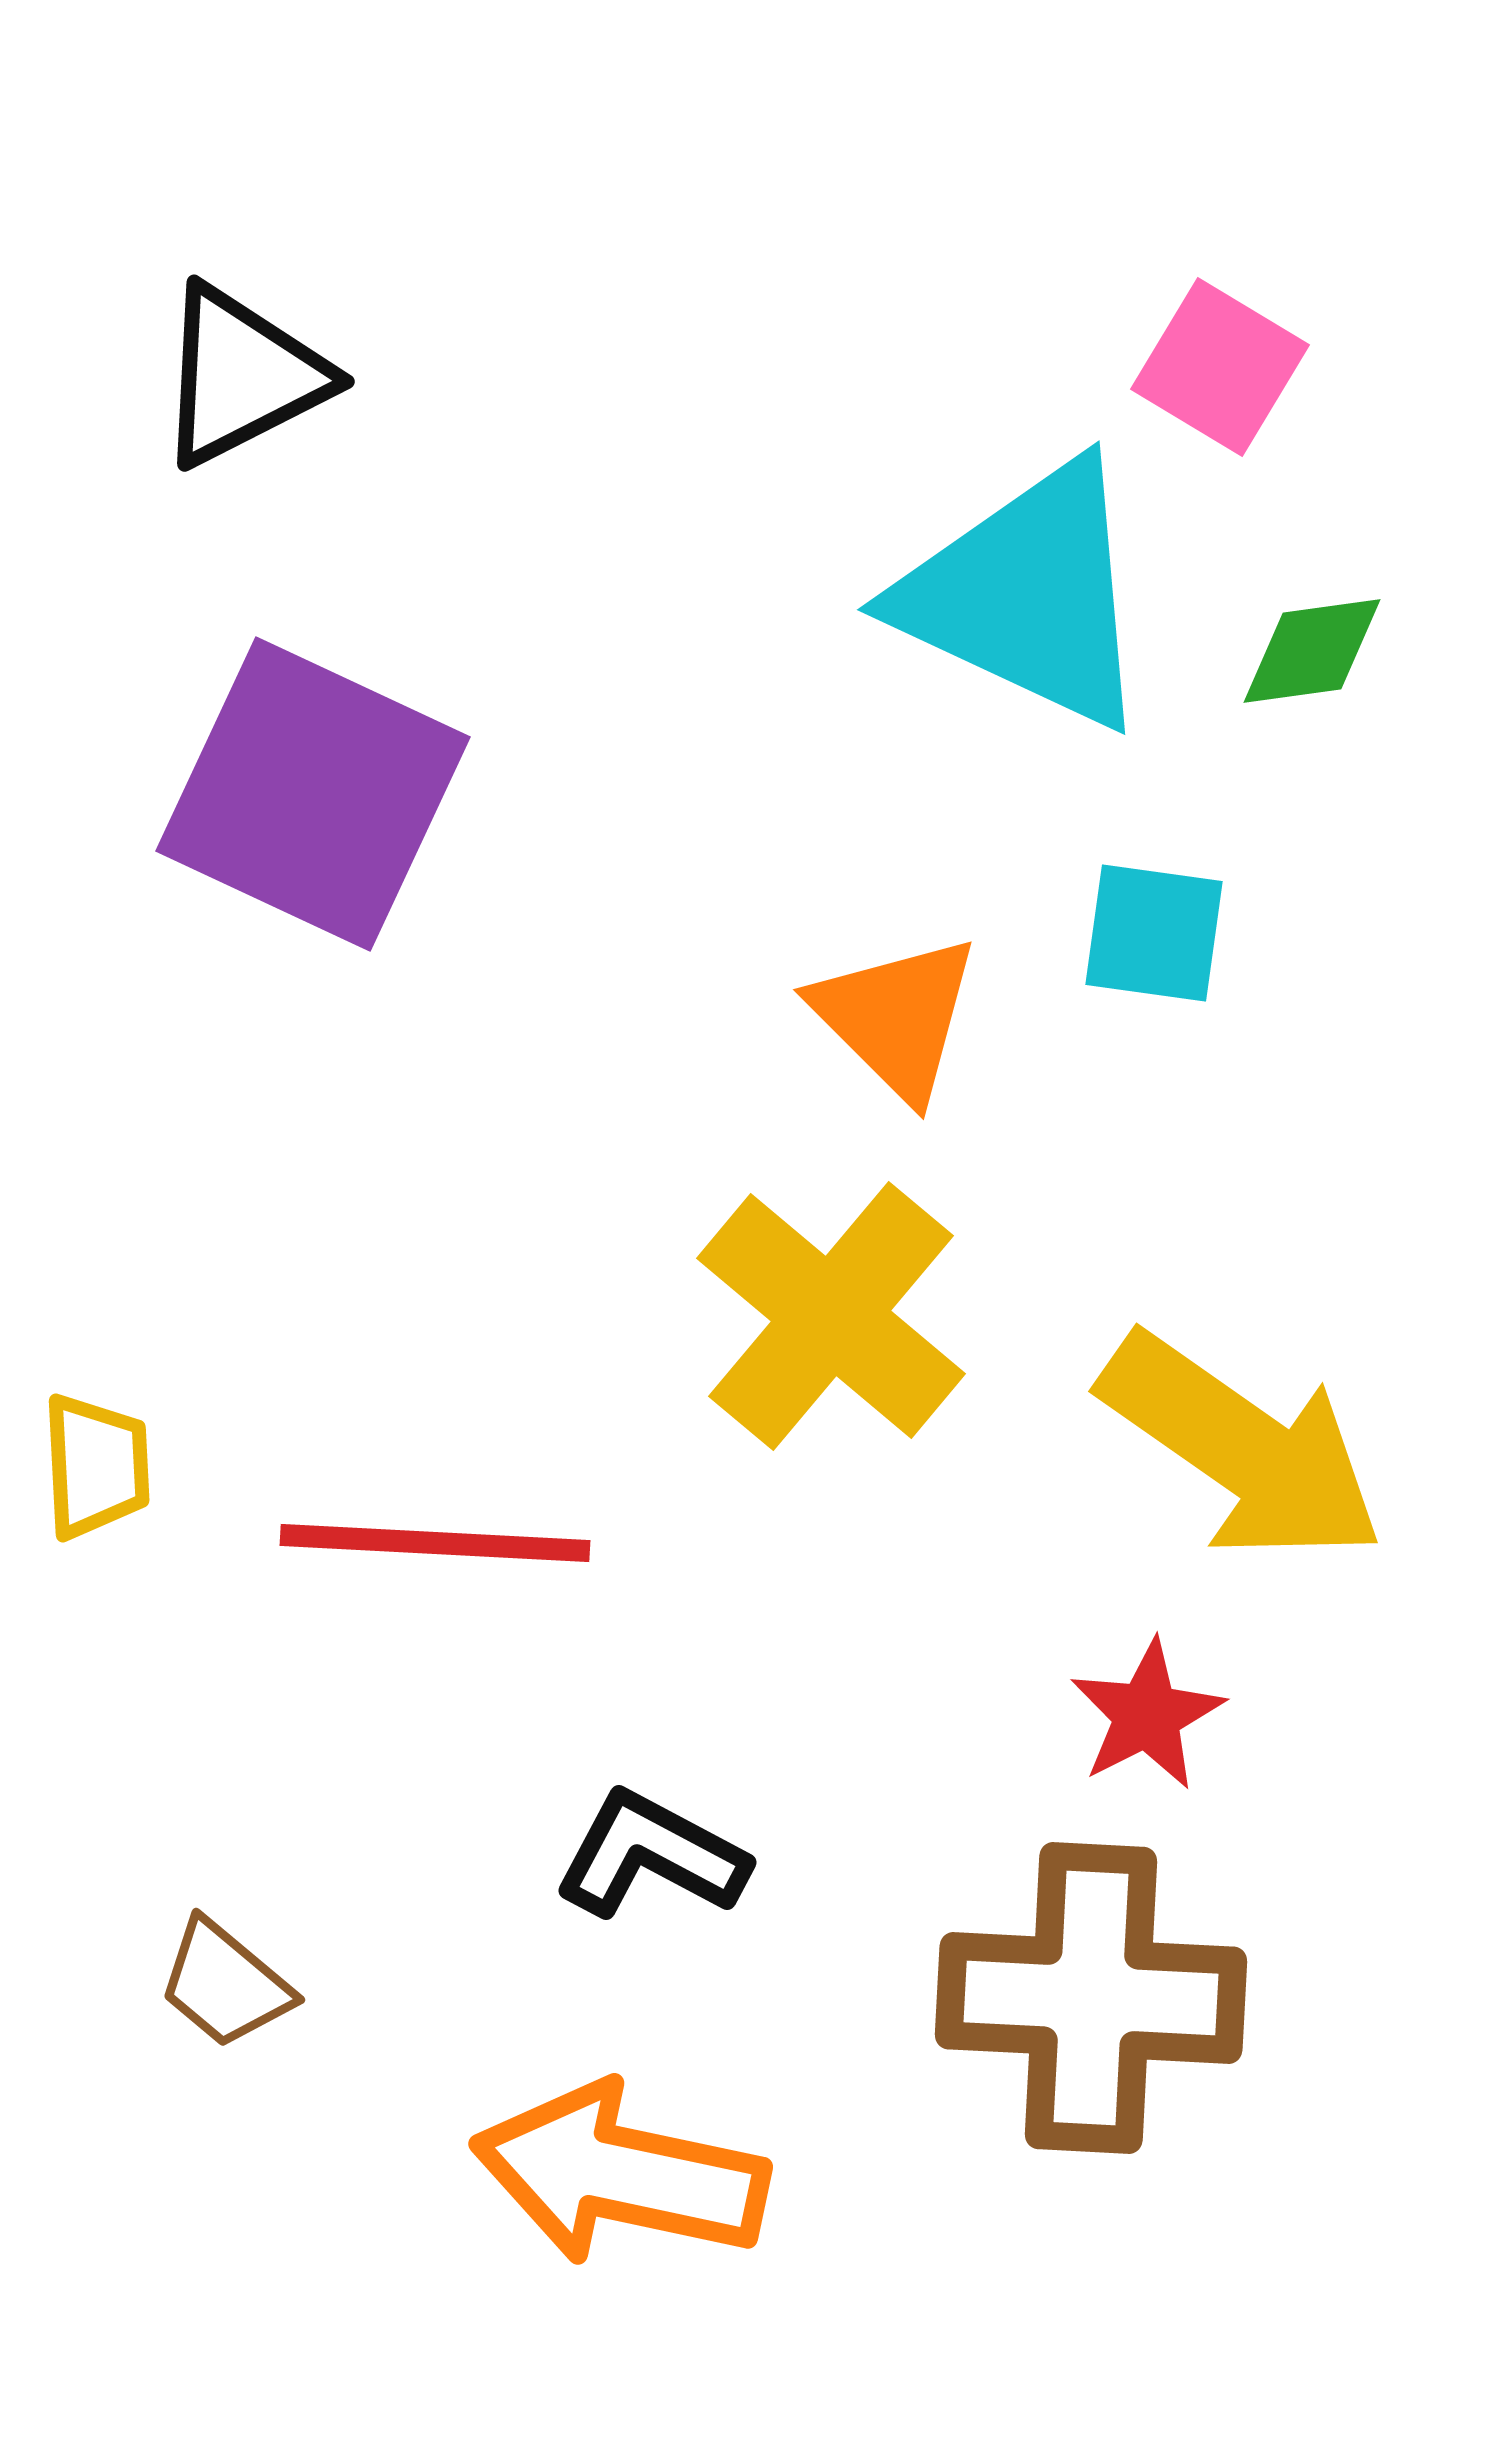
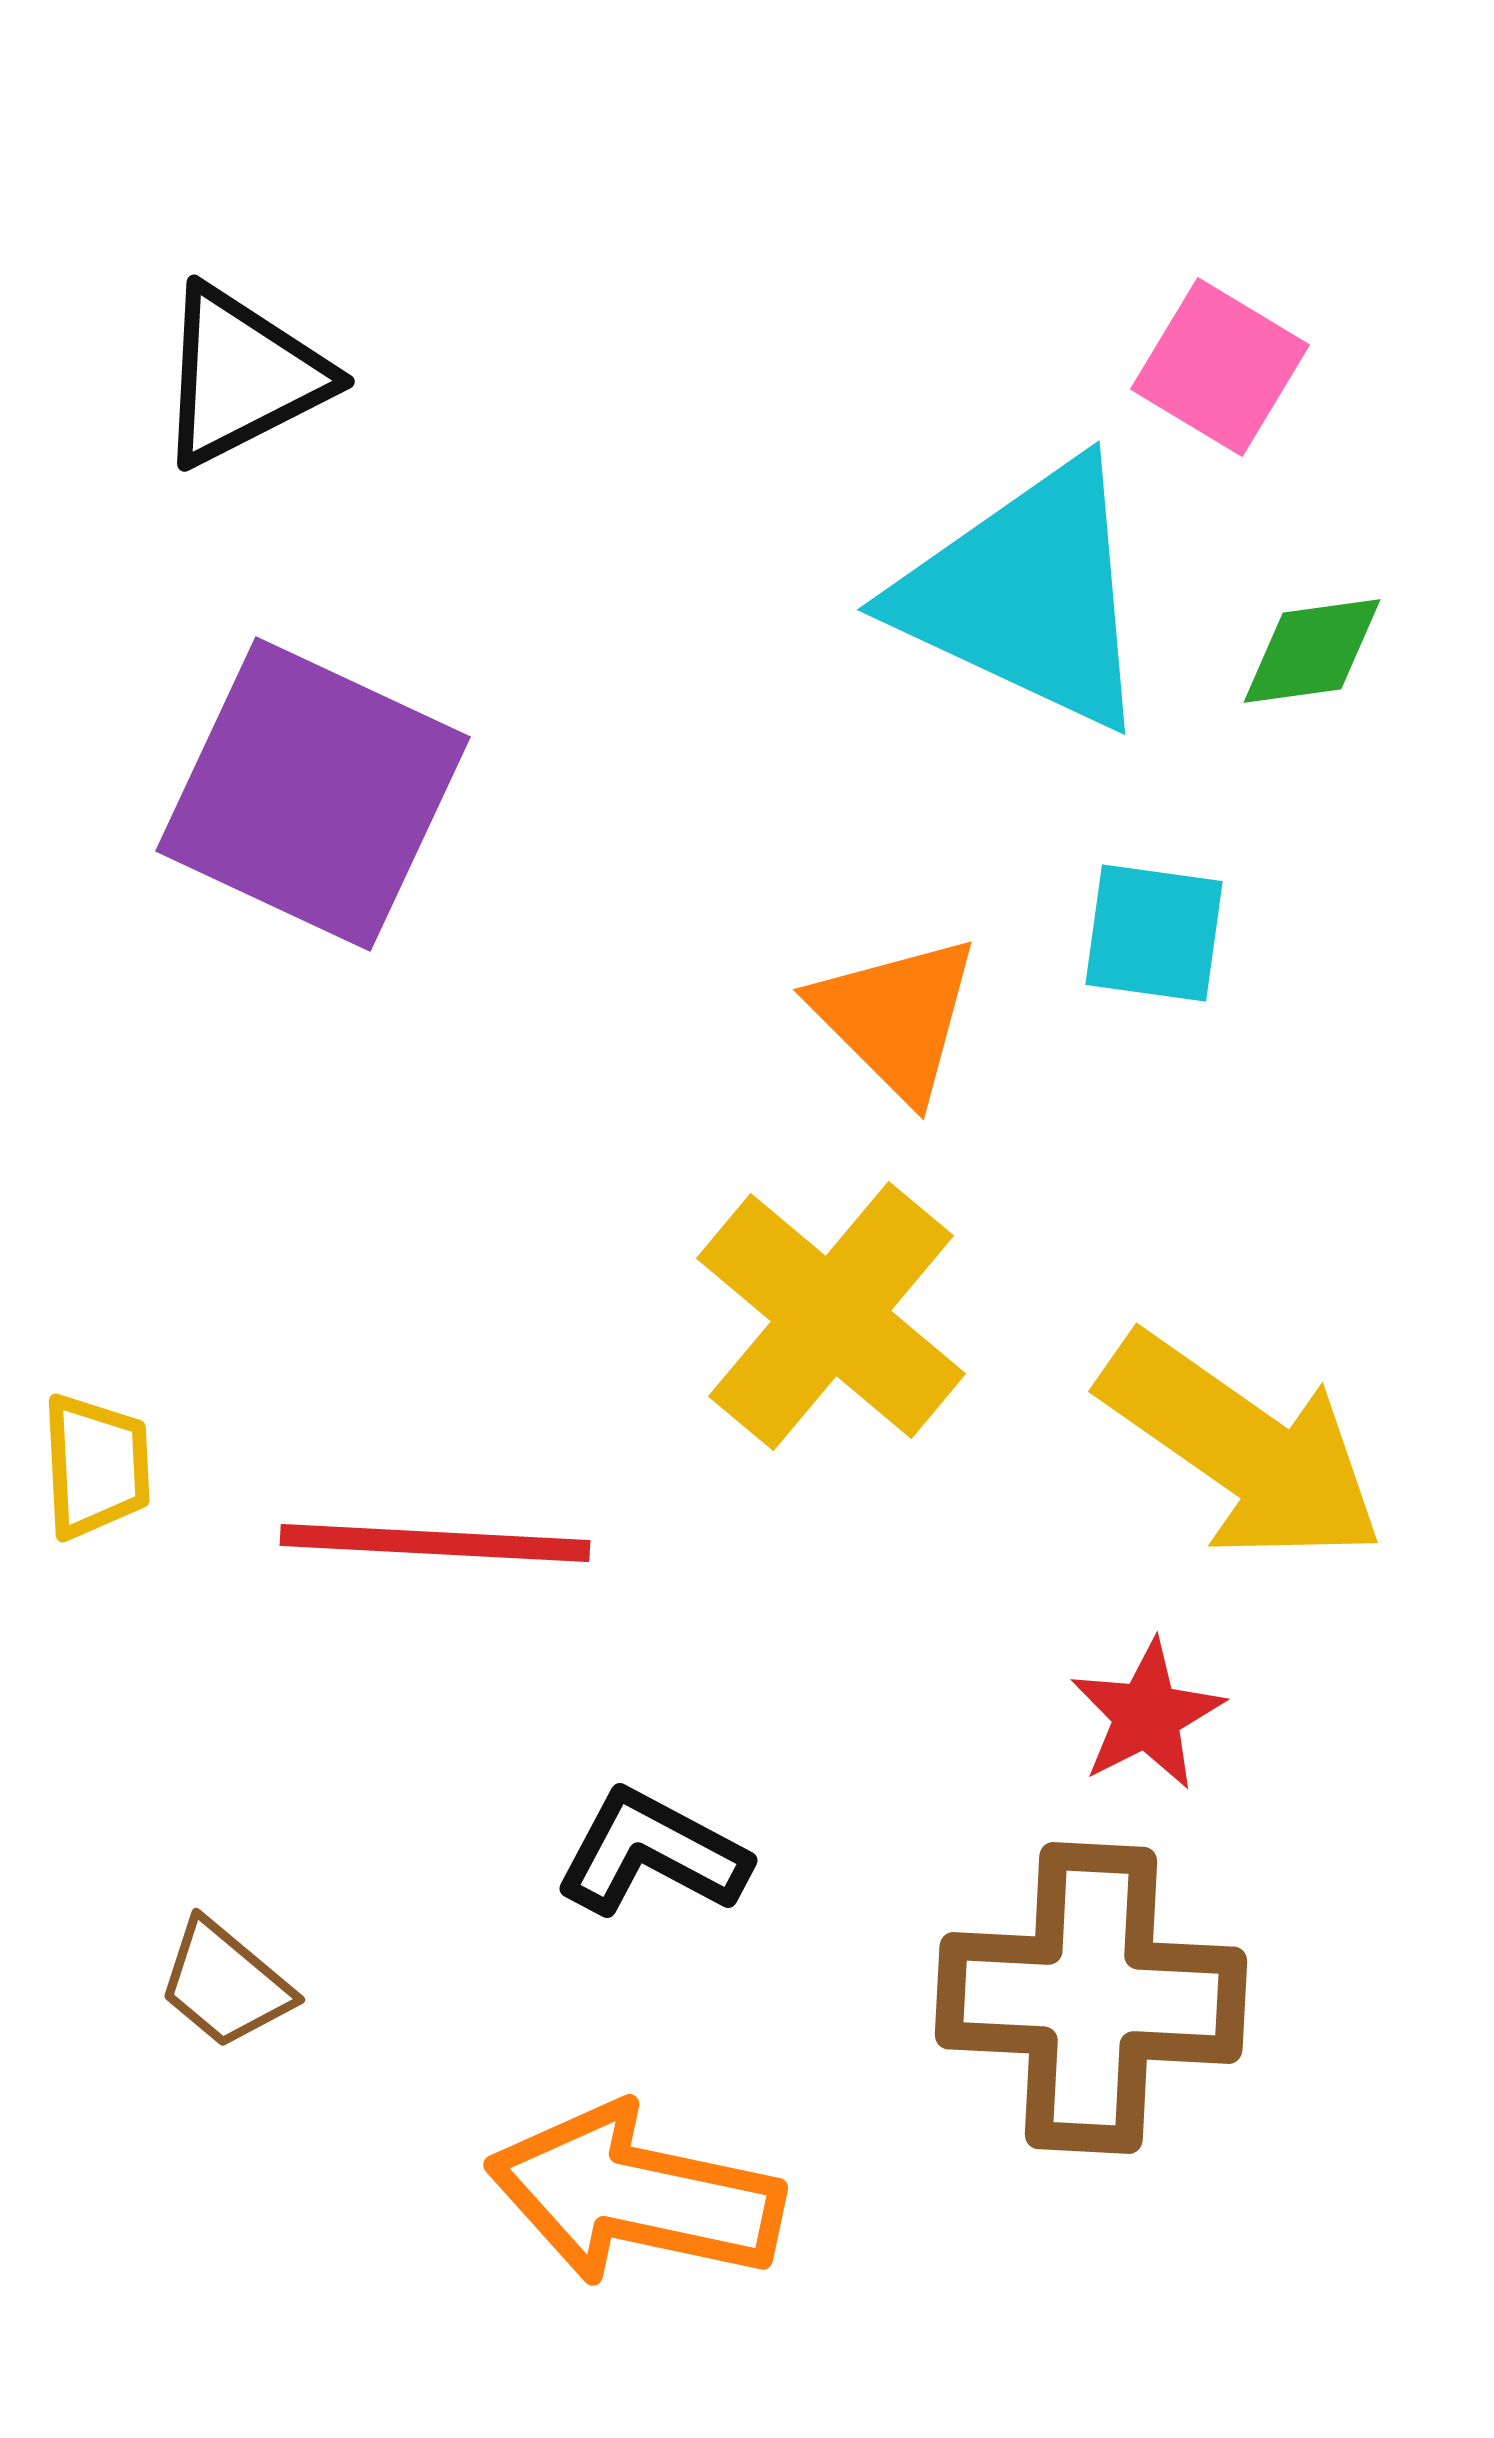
black L-shape: moved 1 px right, 2 px up
orange arrow: moved 15 px right, 21 px down
